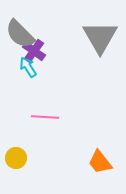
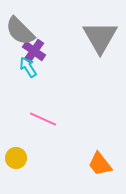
gray semicircle: moved 3 px up
pink line: moved 2 px left, 2 px down; rotated 20 degrees clockwise
orange trapezoid: moved 2 px down
